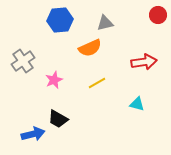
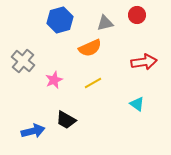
red circle: moved 21 px left
blue hexagon: rotated 10 degrees counterclockwise
gray cross: rotated 15 degrees counterclockwise
yellow line: moved 4 px left
cyan triangle: rotated 21 degrees clockwise
black trapezoid: moved 8 px right, 1 px down
blue arrow: moved 3 px up
